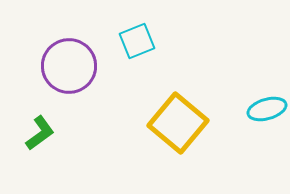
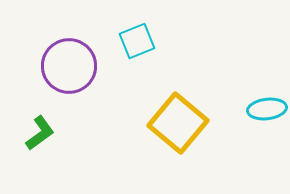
cyan ellipse: rotated 9 degrees clockwise
